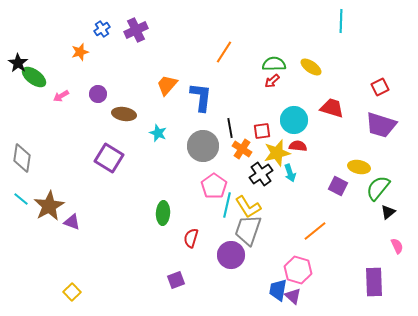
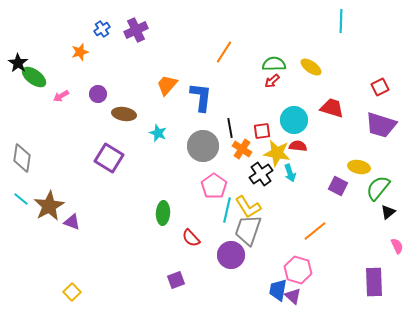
yellow star at (277, 153): rotated 24 degrees clockwise
cyan line at (227, 205): moved 5 px down
red semicircle at (191, 238): rotated 60 degrees counterclockwise
